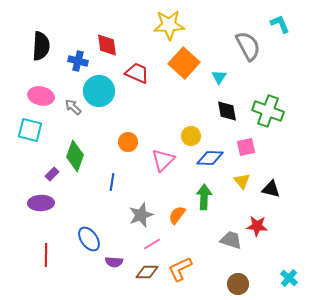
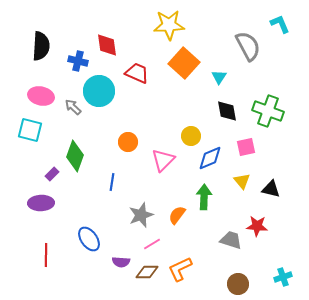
blue diamond: rotated 24 degrees counterclockwise
purple semicircle: moved 7 px right
cyan cross: moved 6 px left, 1 px up; rotated 30 degrees clockwise
